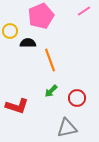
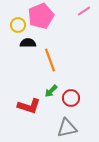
yellow circle: moved 8 px right, 6 px up
red circle: moved 6 px left
red L-shape: moved 12 px right
